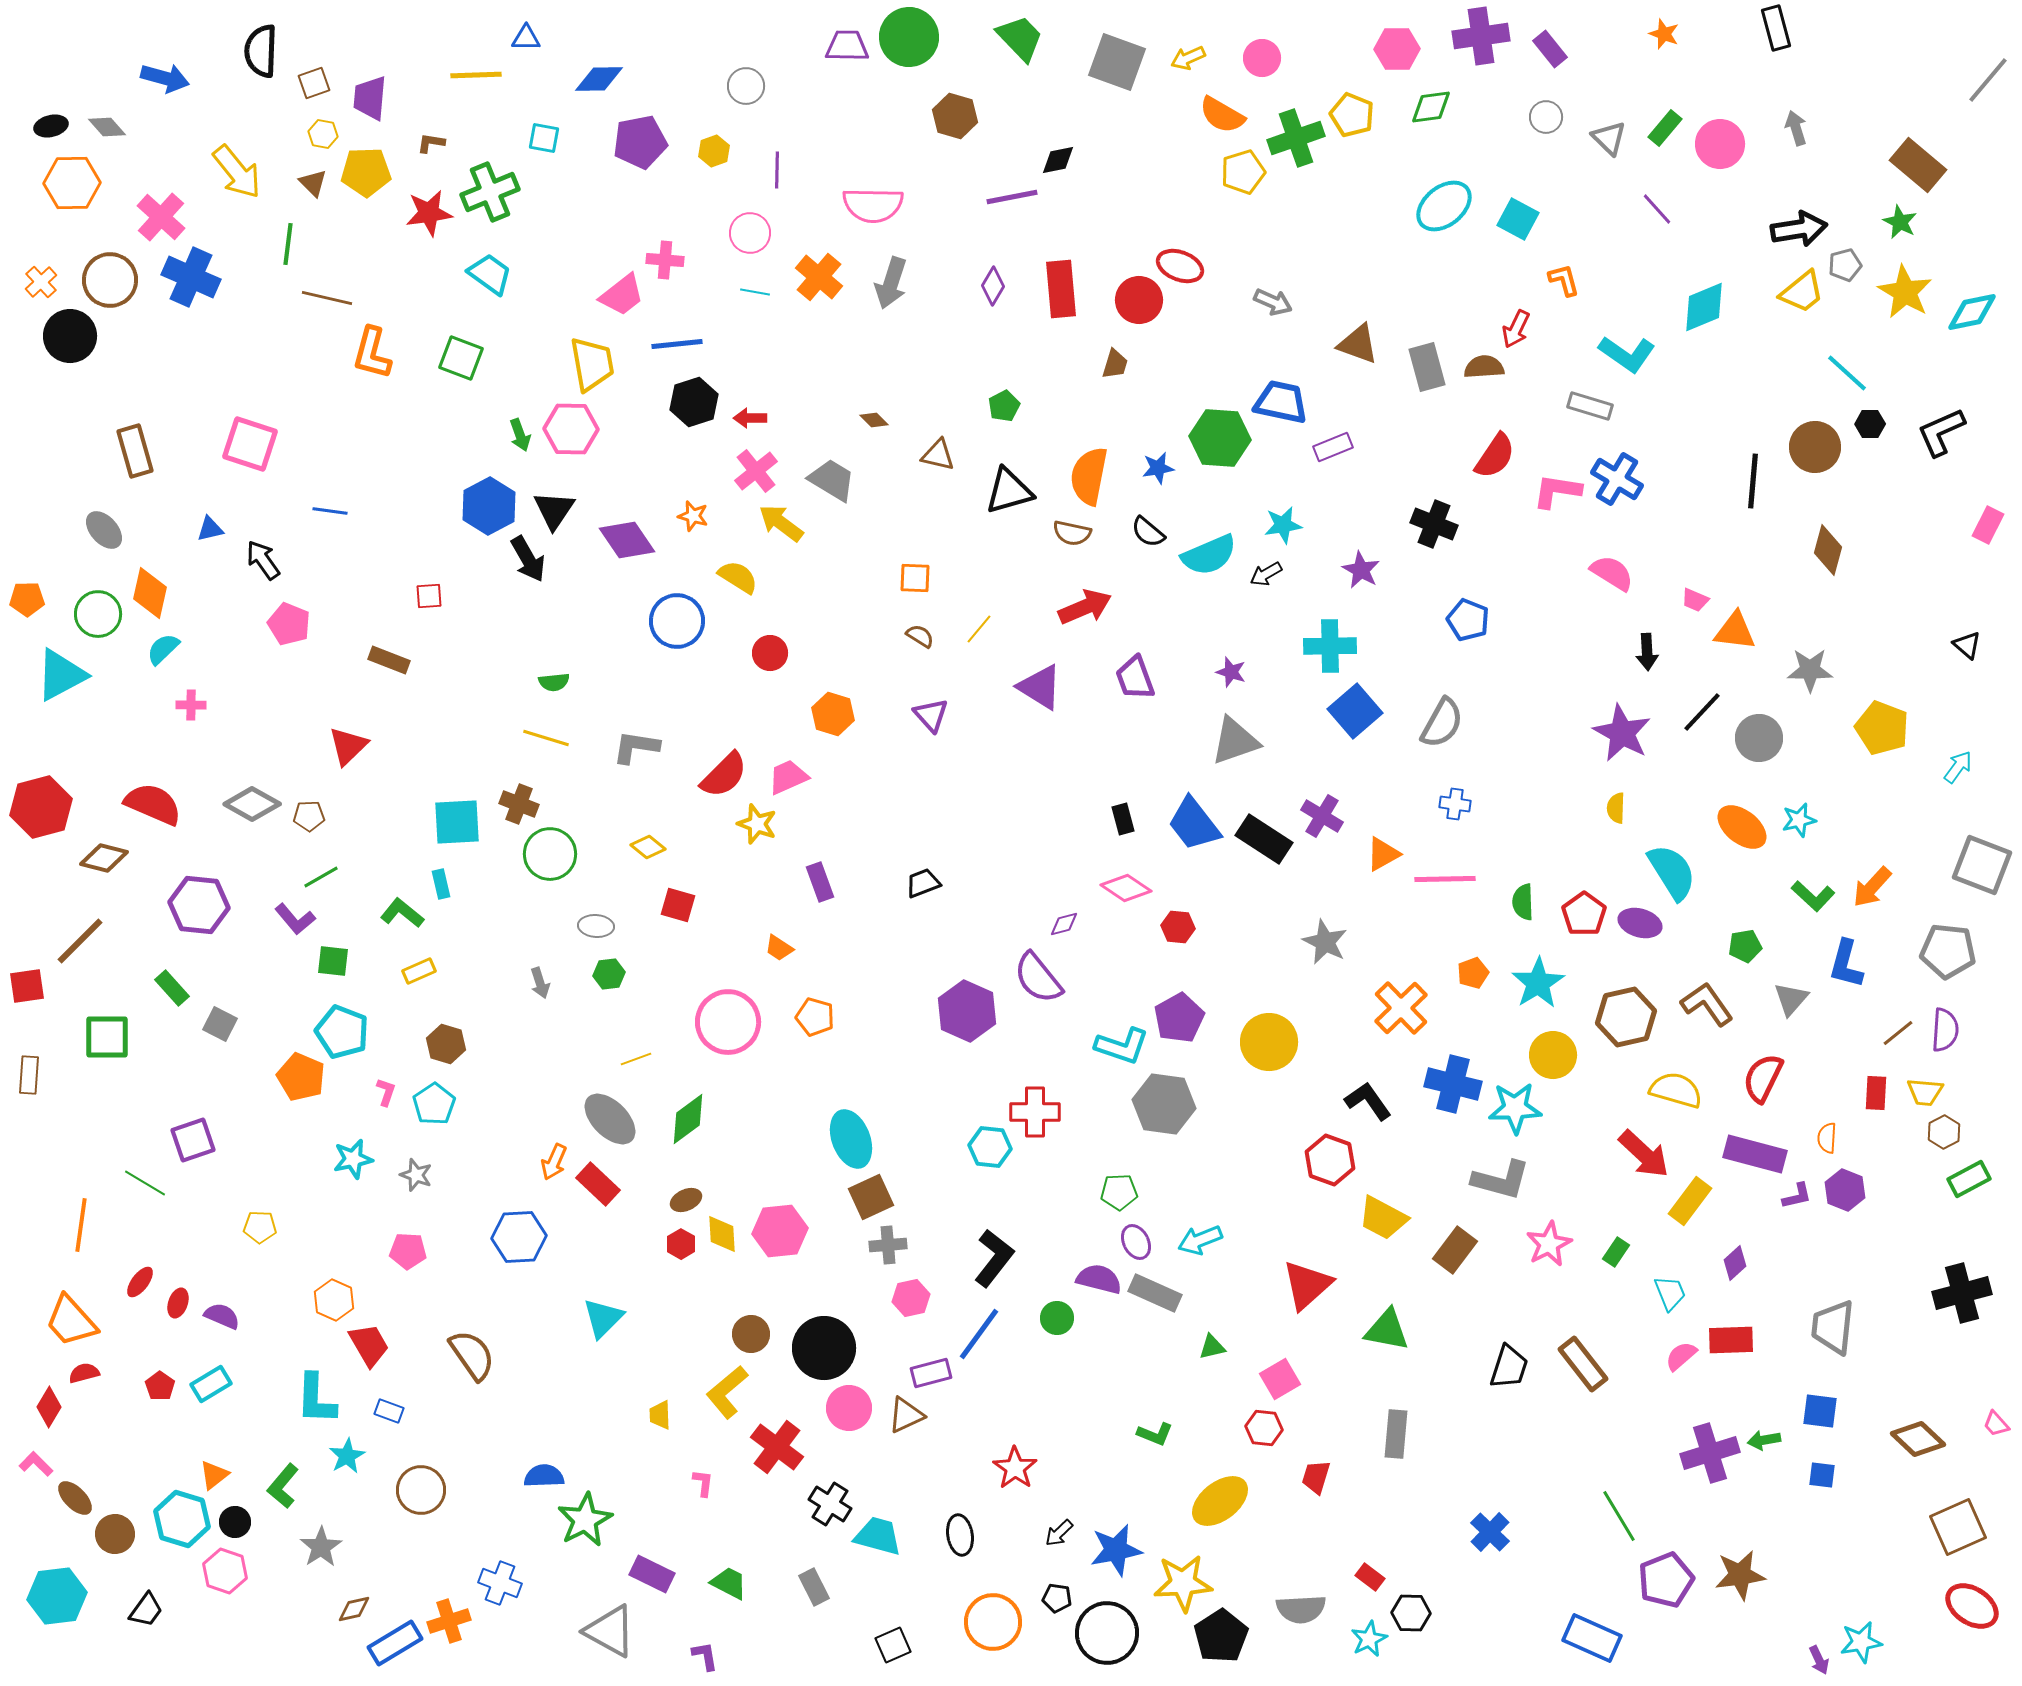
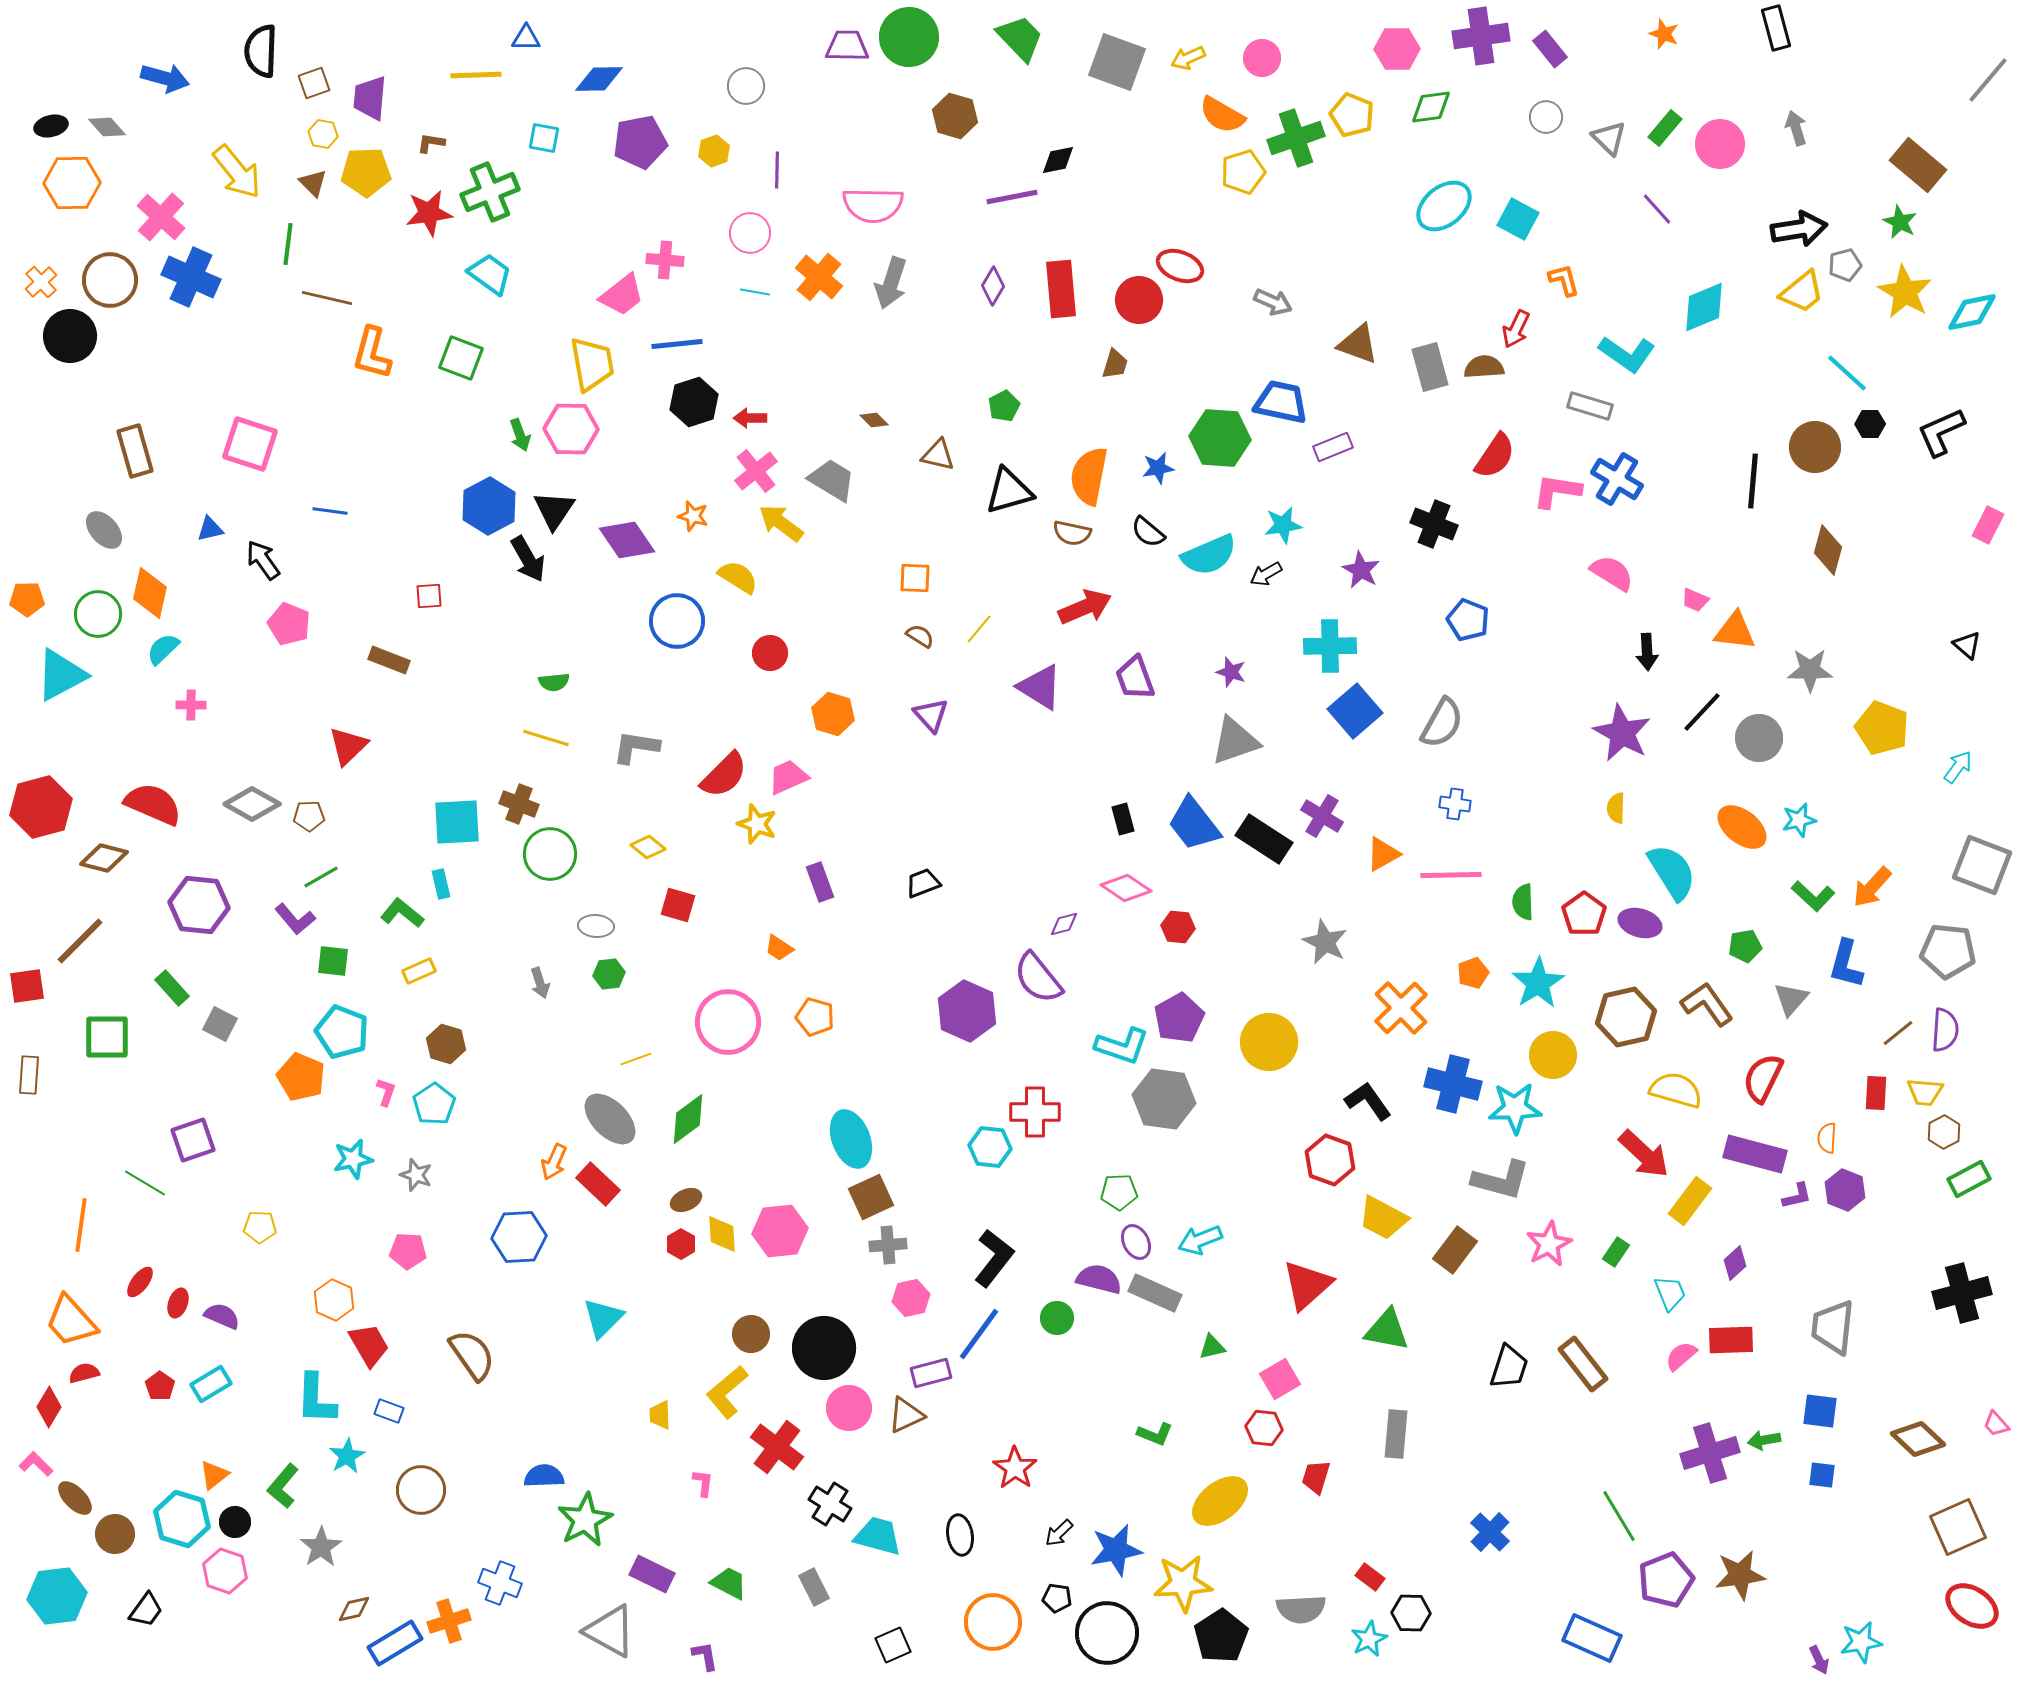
gray rectangle at (1427, 367): moved 3 px right
pink line at (1445, 879): moved 6 px right, 4 px up
gray hexagon at (1164, 1104): moved 5 px up
